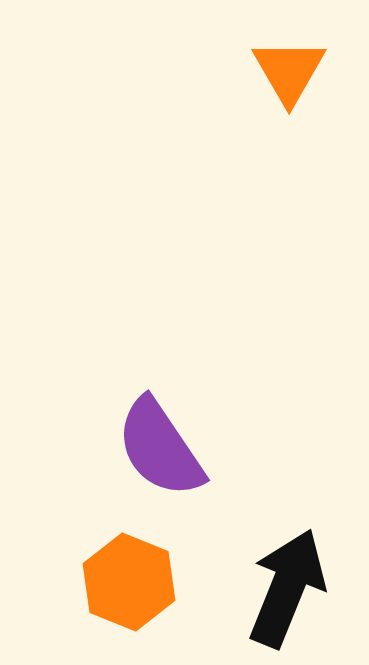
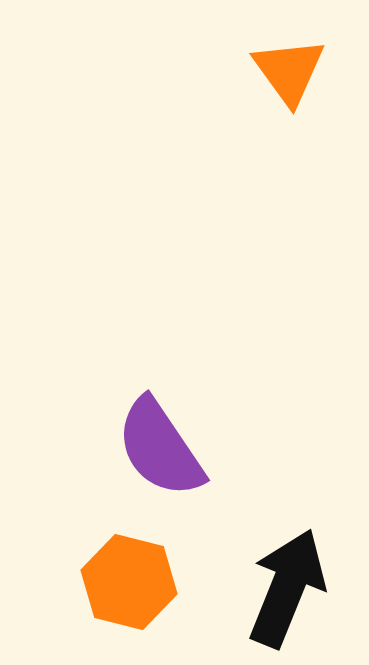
orange triangle: rotated 6 degrees counterclockwise
orange hexagon: rotated 8 degrees counterclockwise
